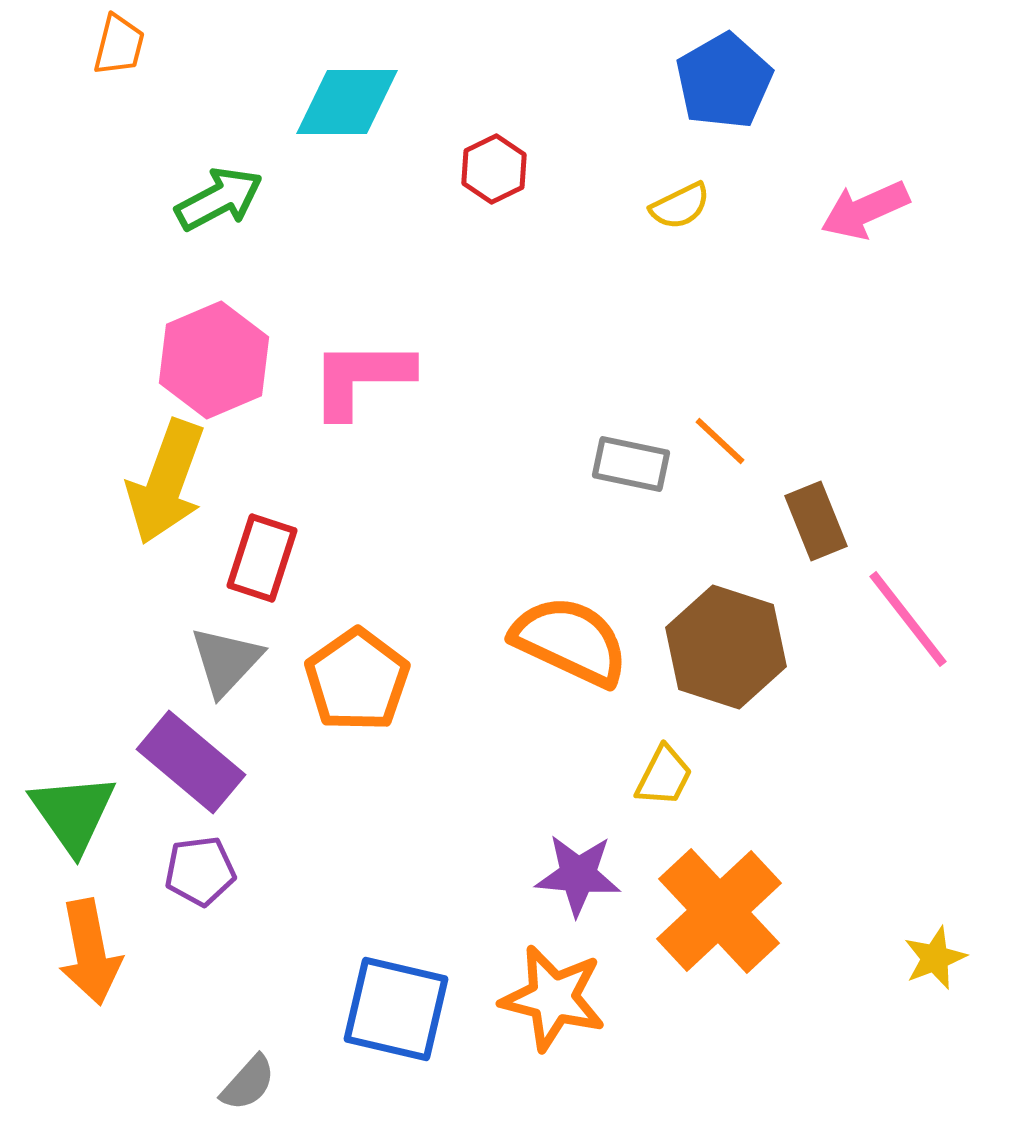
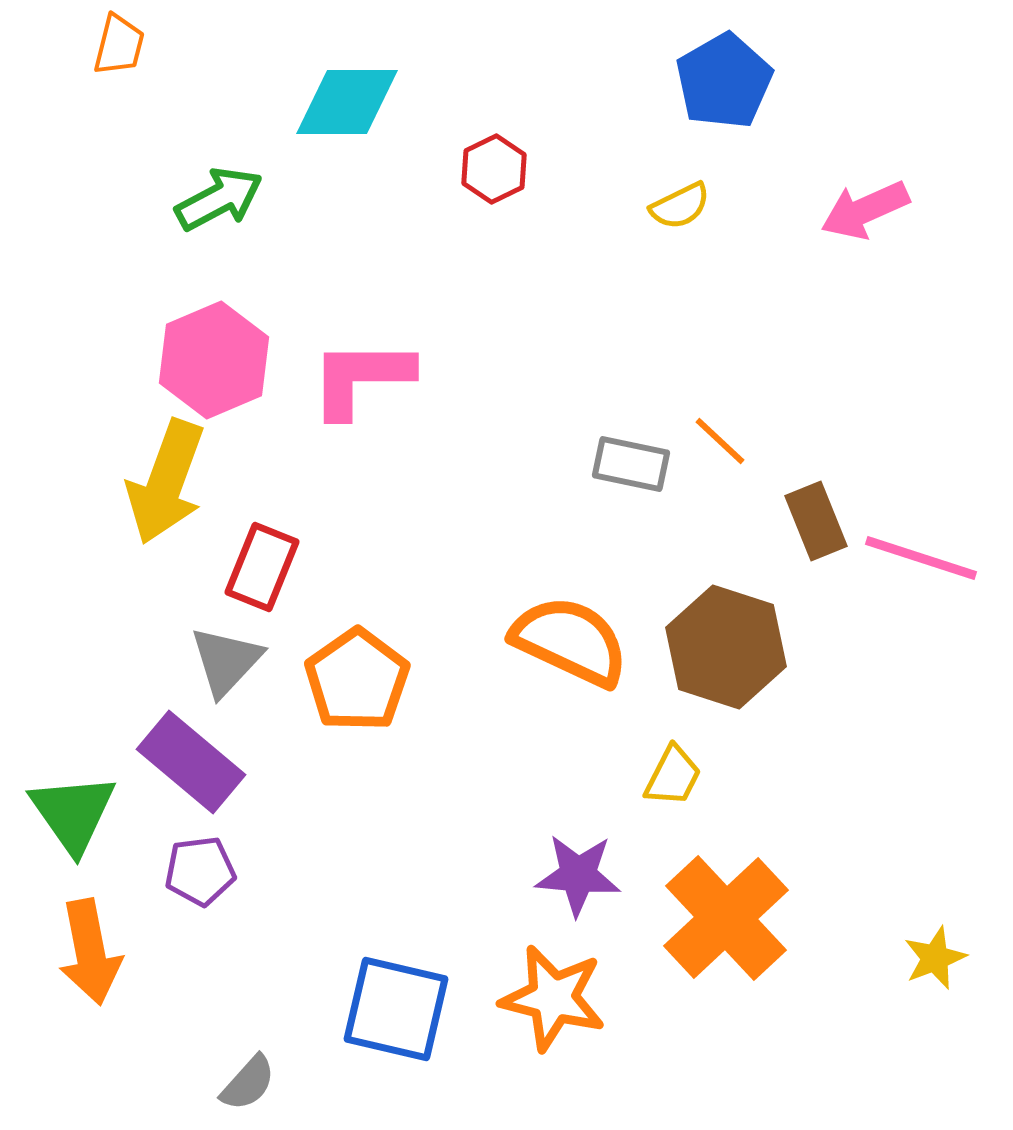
red rectangle: moved 9 px down; rotated 4 degrees clockwise
pink line: moved 13 px right, 61 px up; rotated 34 degrees counterclockwise
yellow trapezoid: moved 9 px right
orange cross: moved 7 px right, 7 px down
